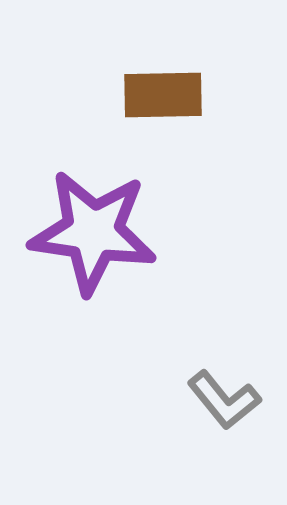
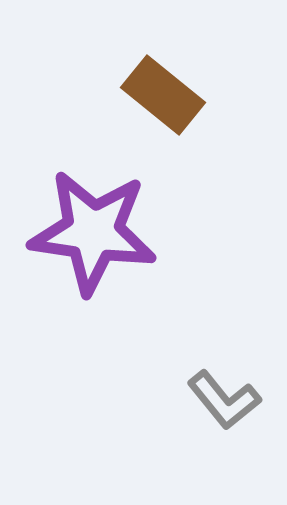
brown rectangle: rotated 40 degrees clockwise
